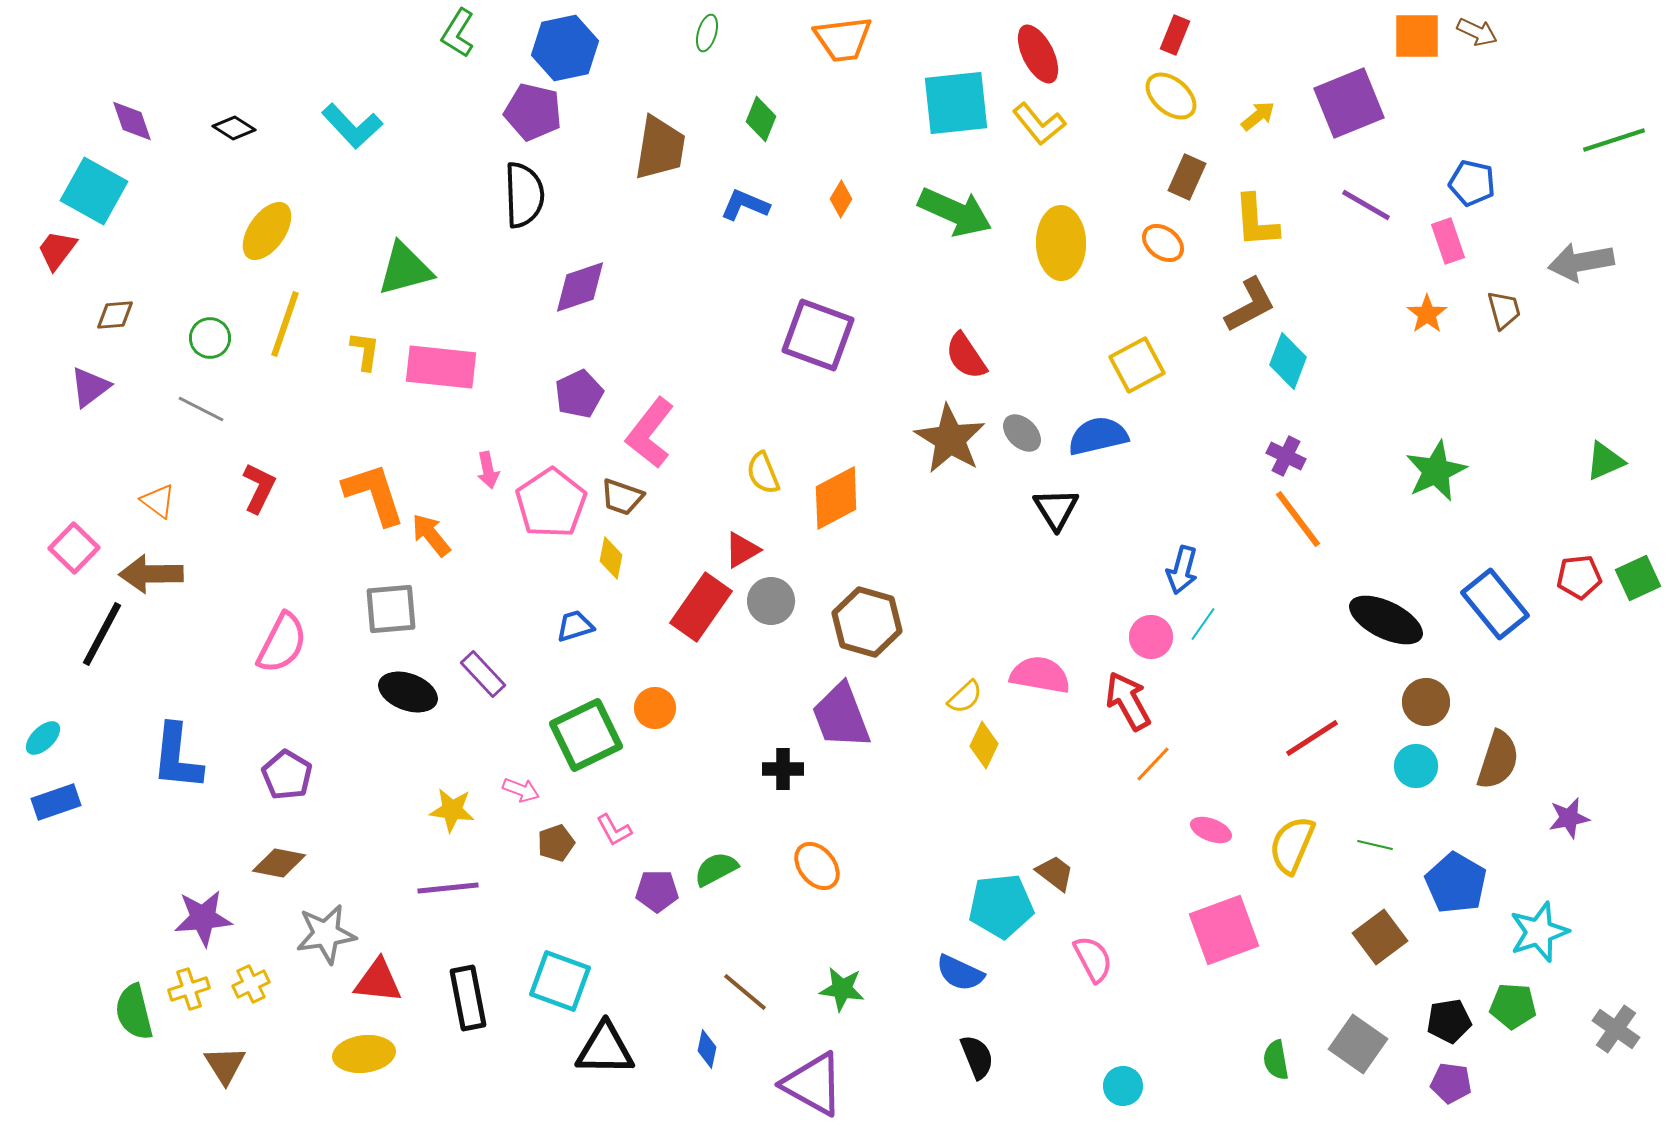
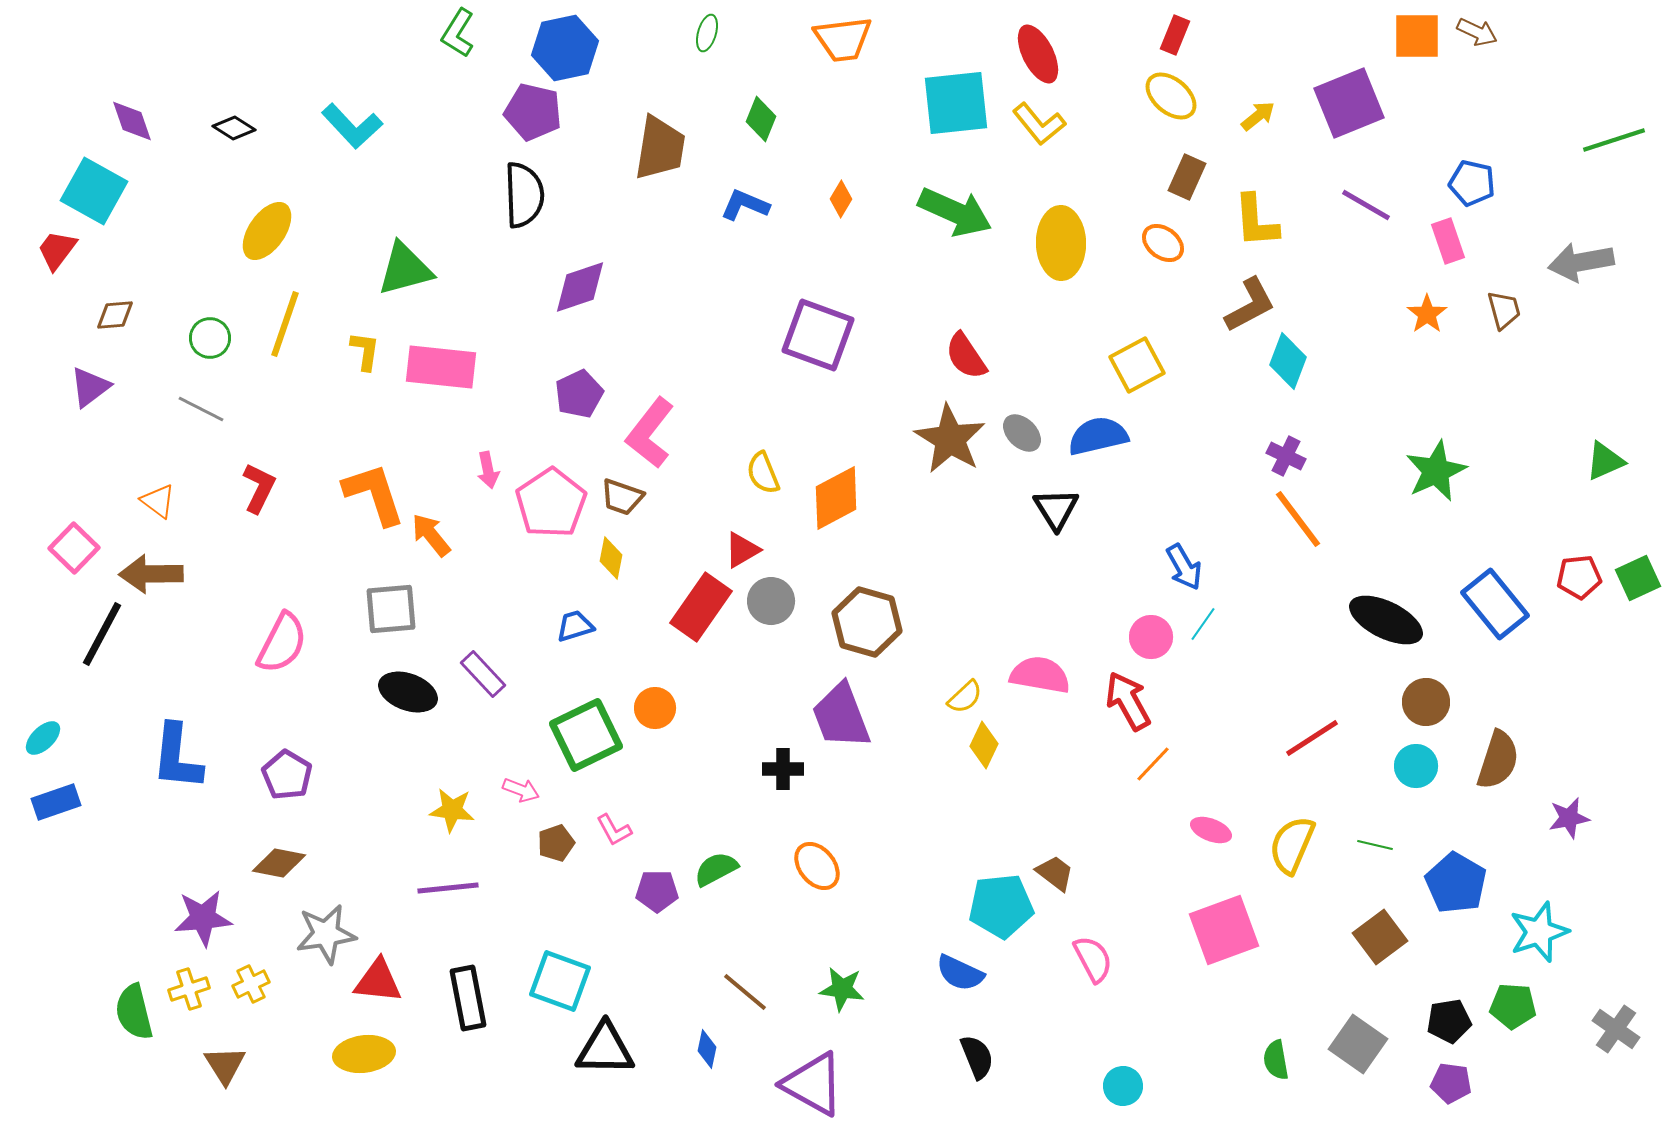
blue arrow at (1182, 570): moved 2 px right, 3 px up; rotated 45 degrees counterclockwise
